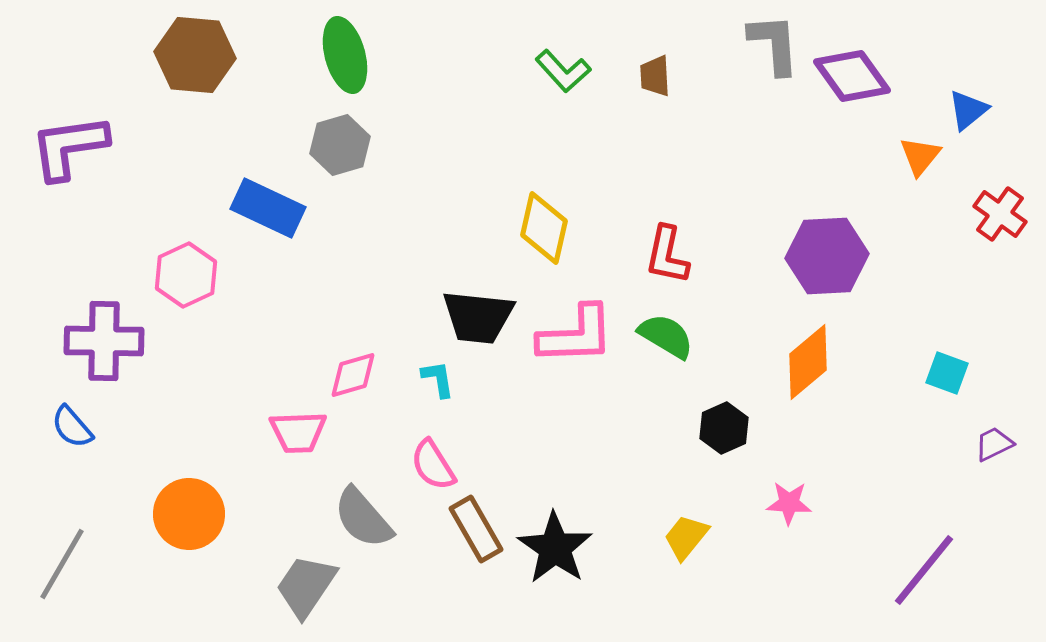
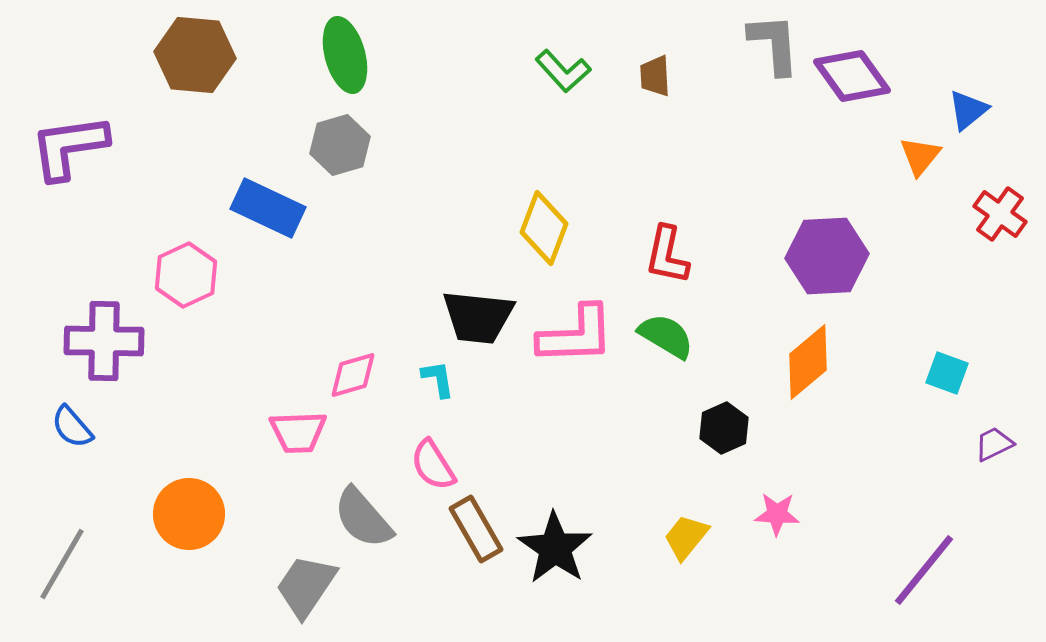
yellow diamond: rotated 8 degrees clockwise
pink star: moved 12 px left, 11 px down
